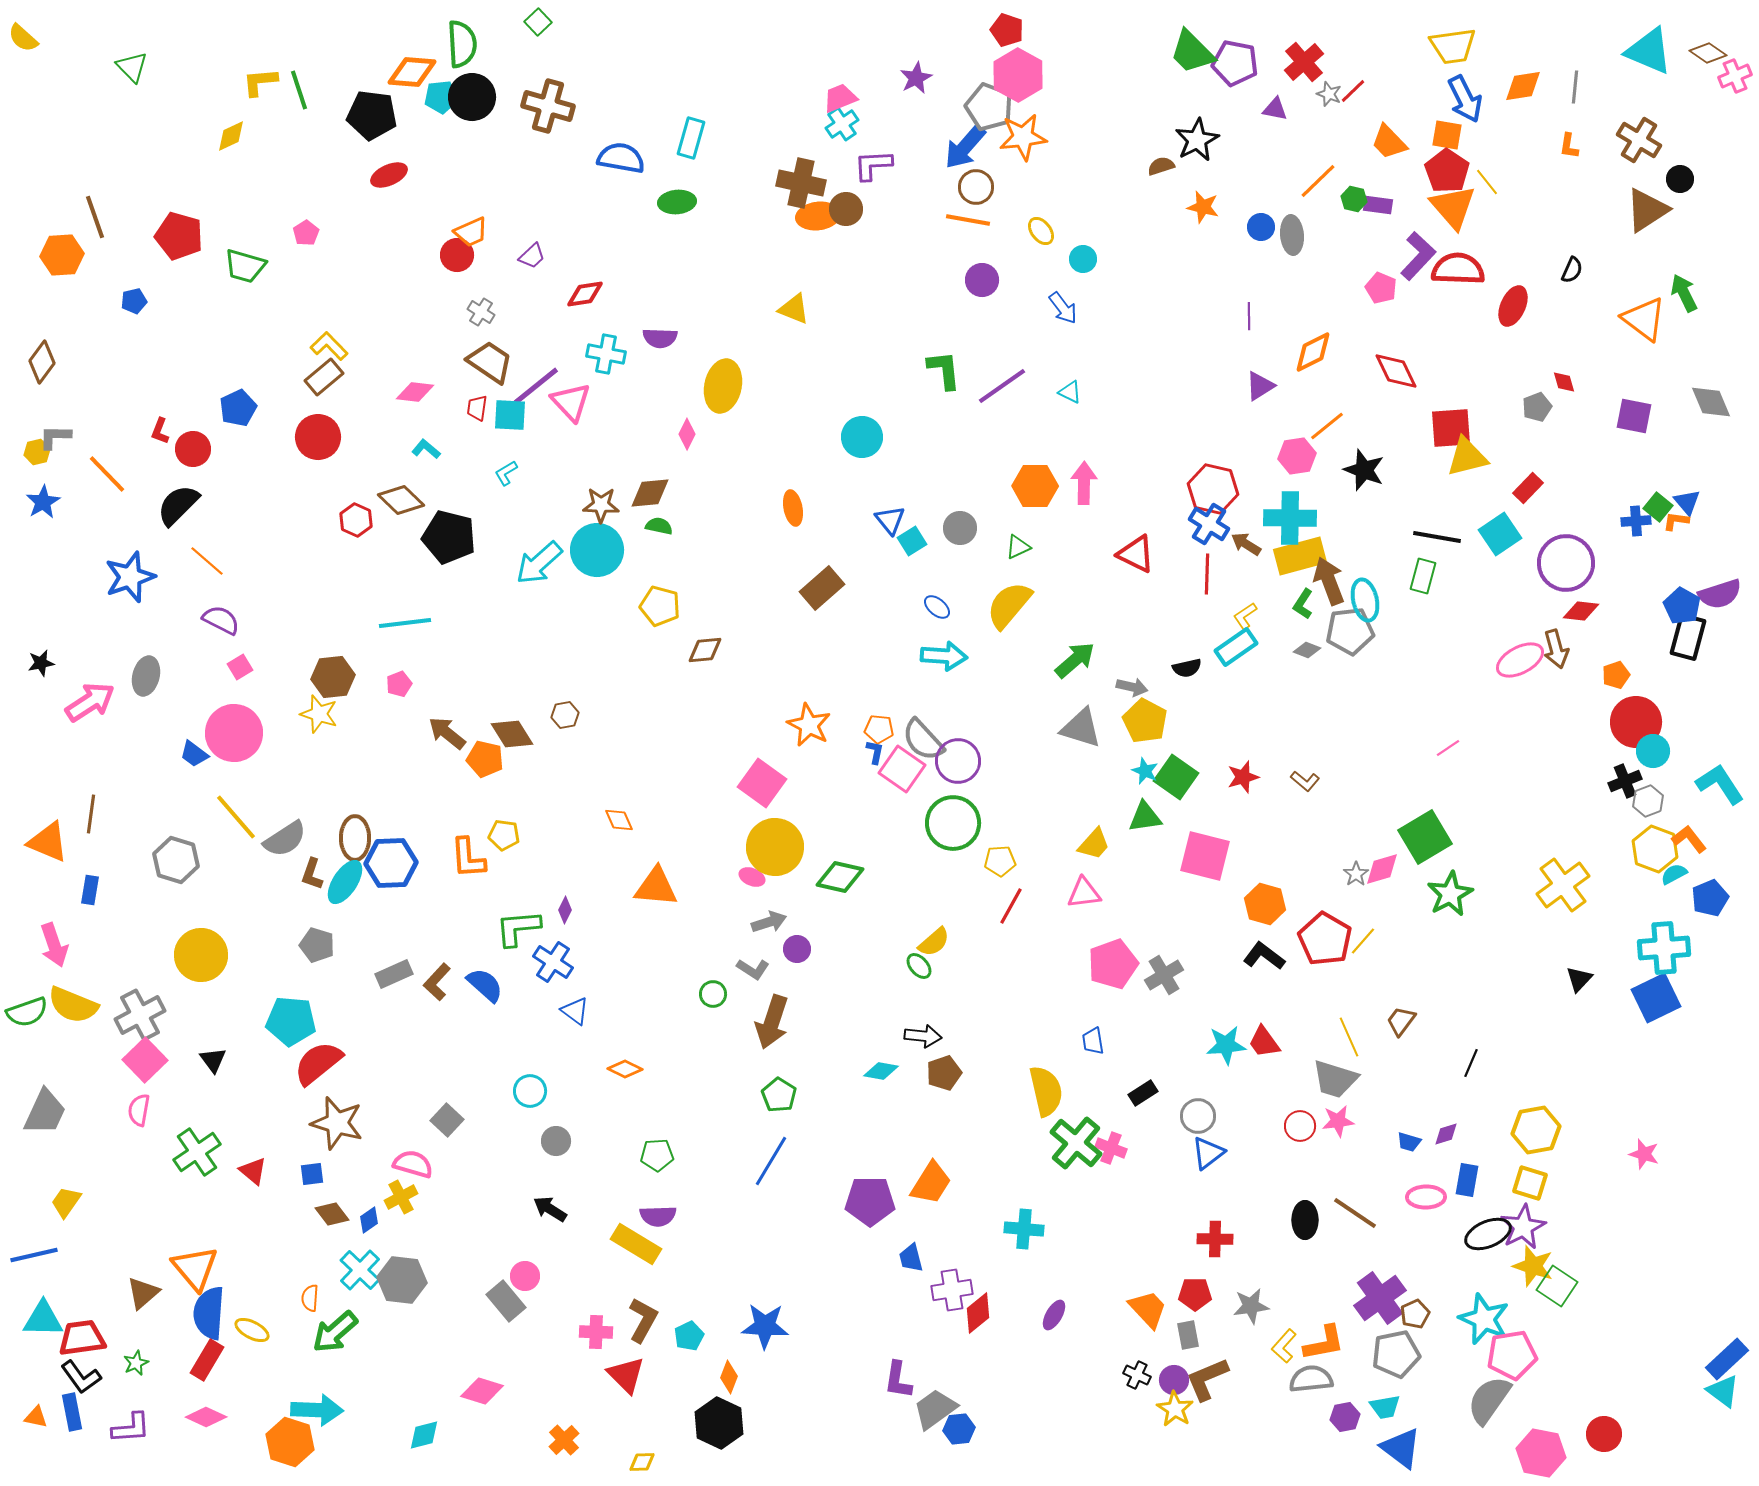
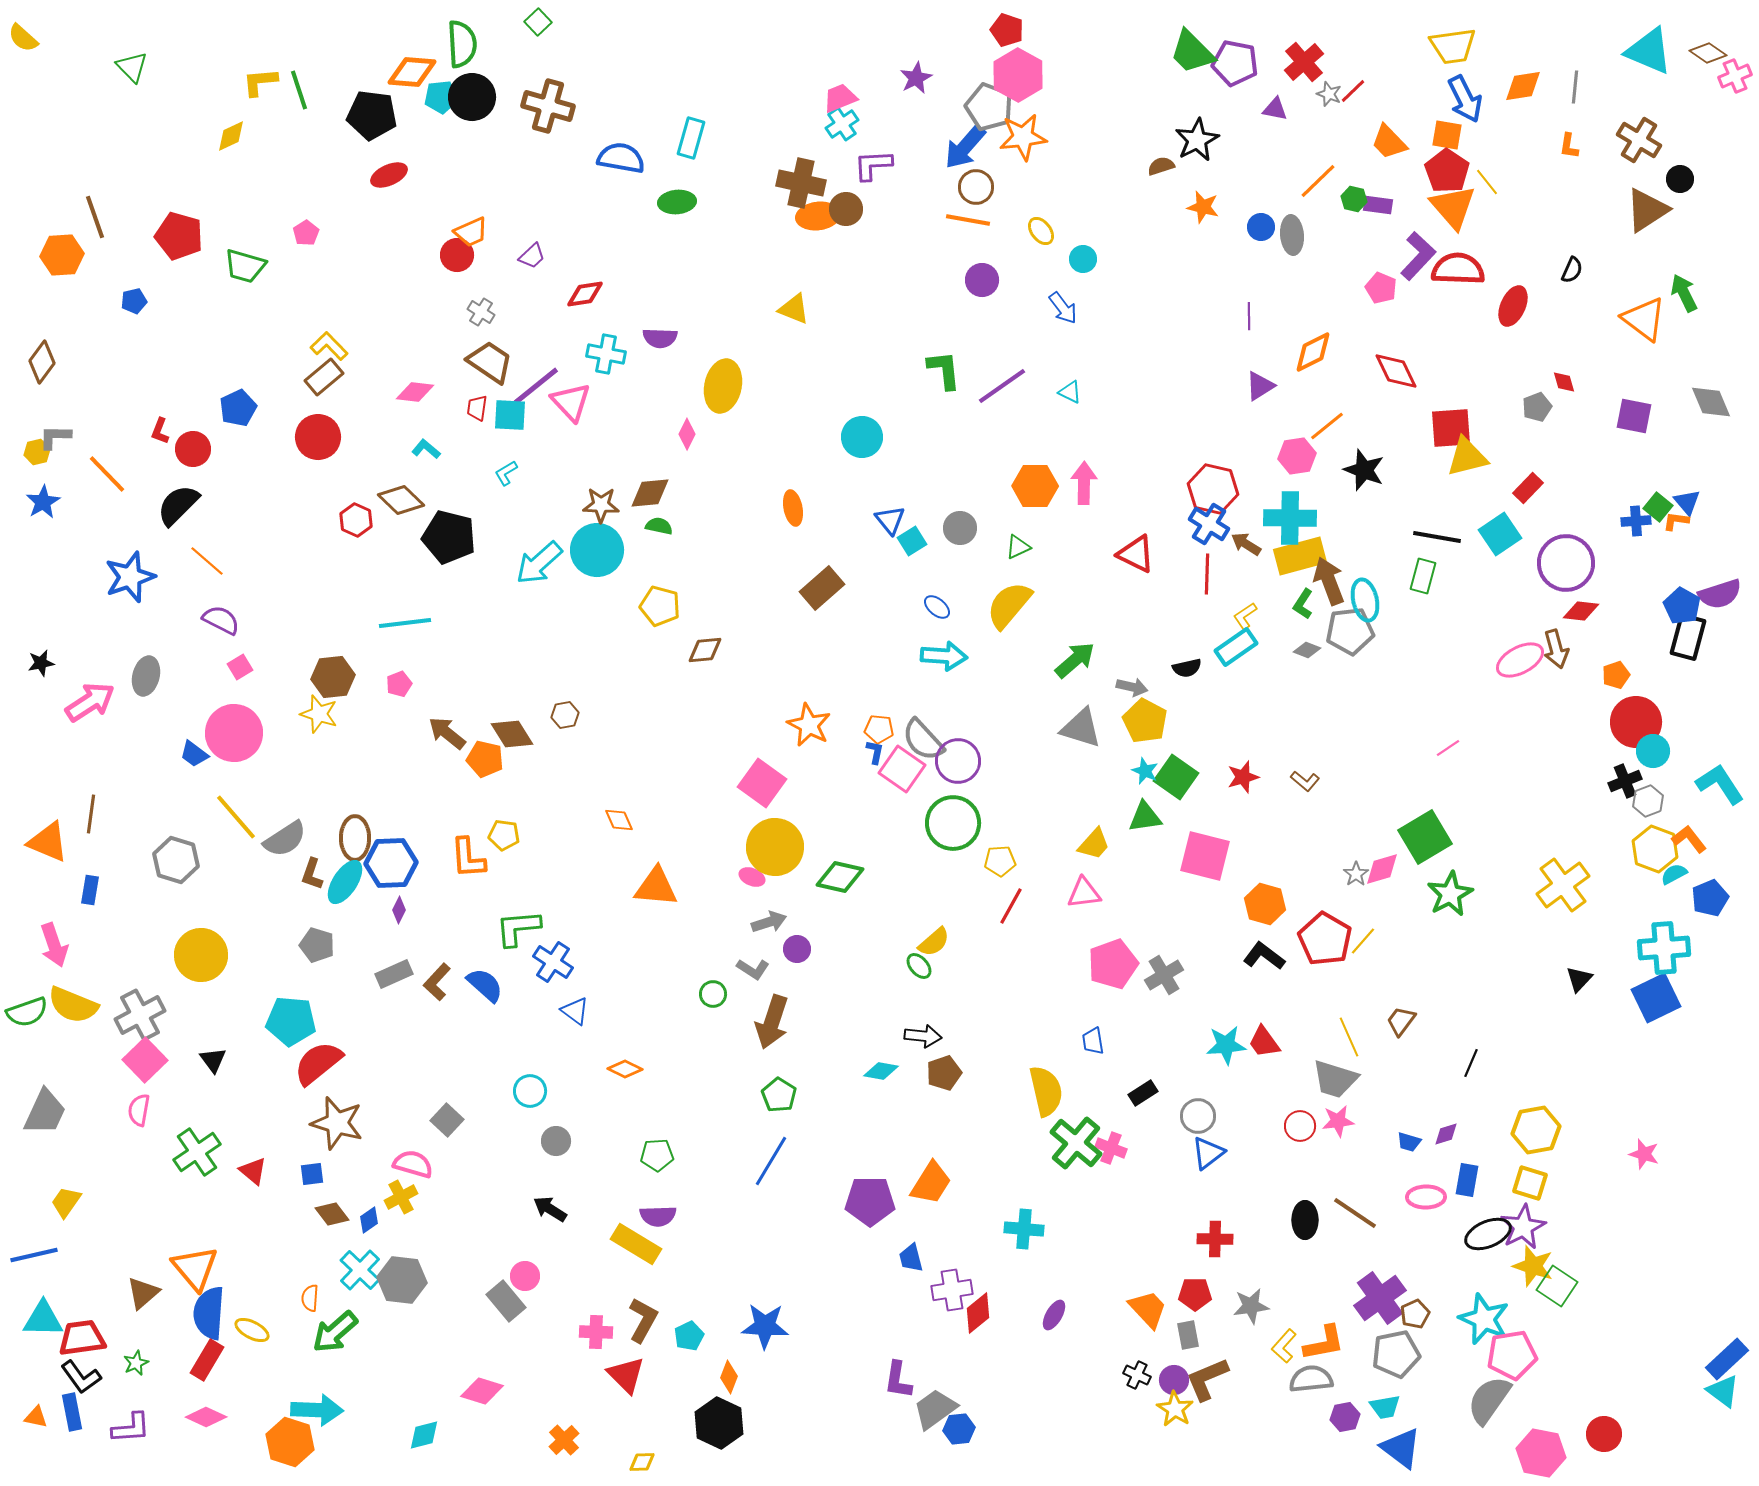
purple diamond at (565, 910): moved 166 px left
